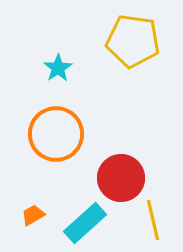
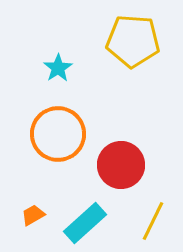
yellow pentagon: rotated 4 degrees counterclockwise
orange circle: moved 2 px right
red circle: moved 13 px up
yellow line: moved 1 px down; rotated 39 degrees clockwise
